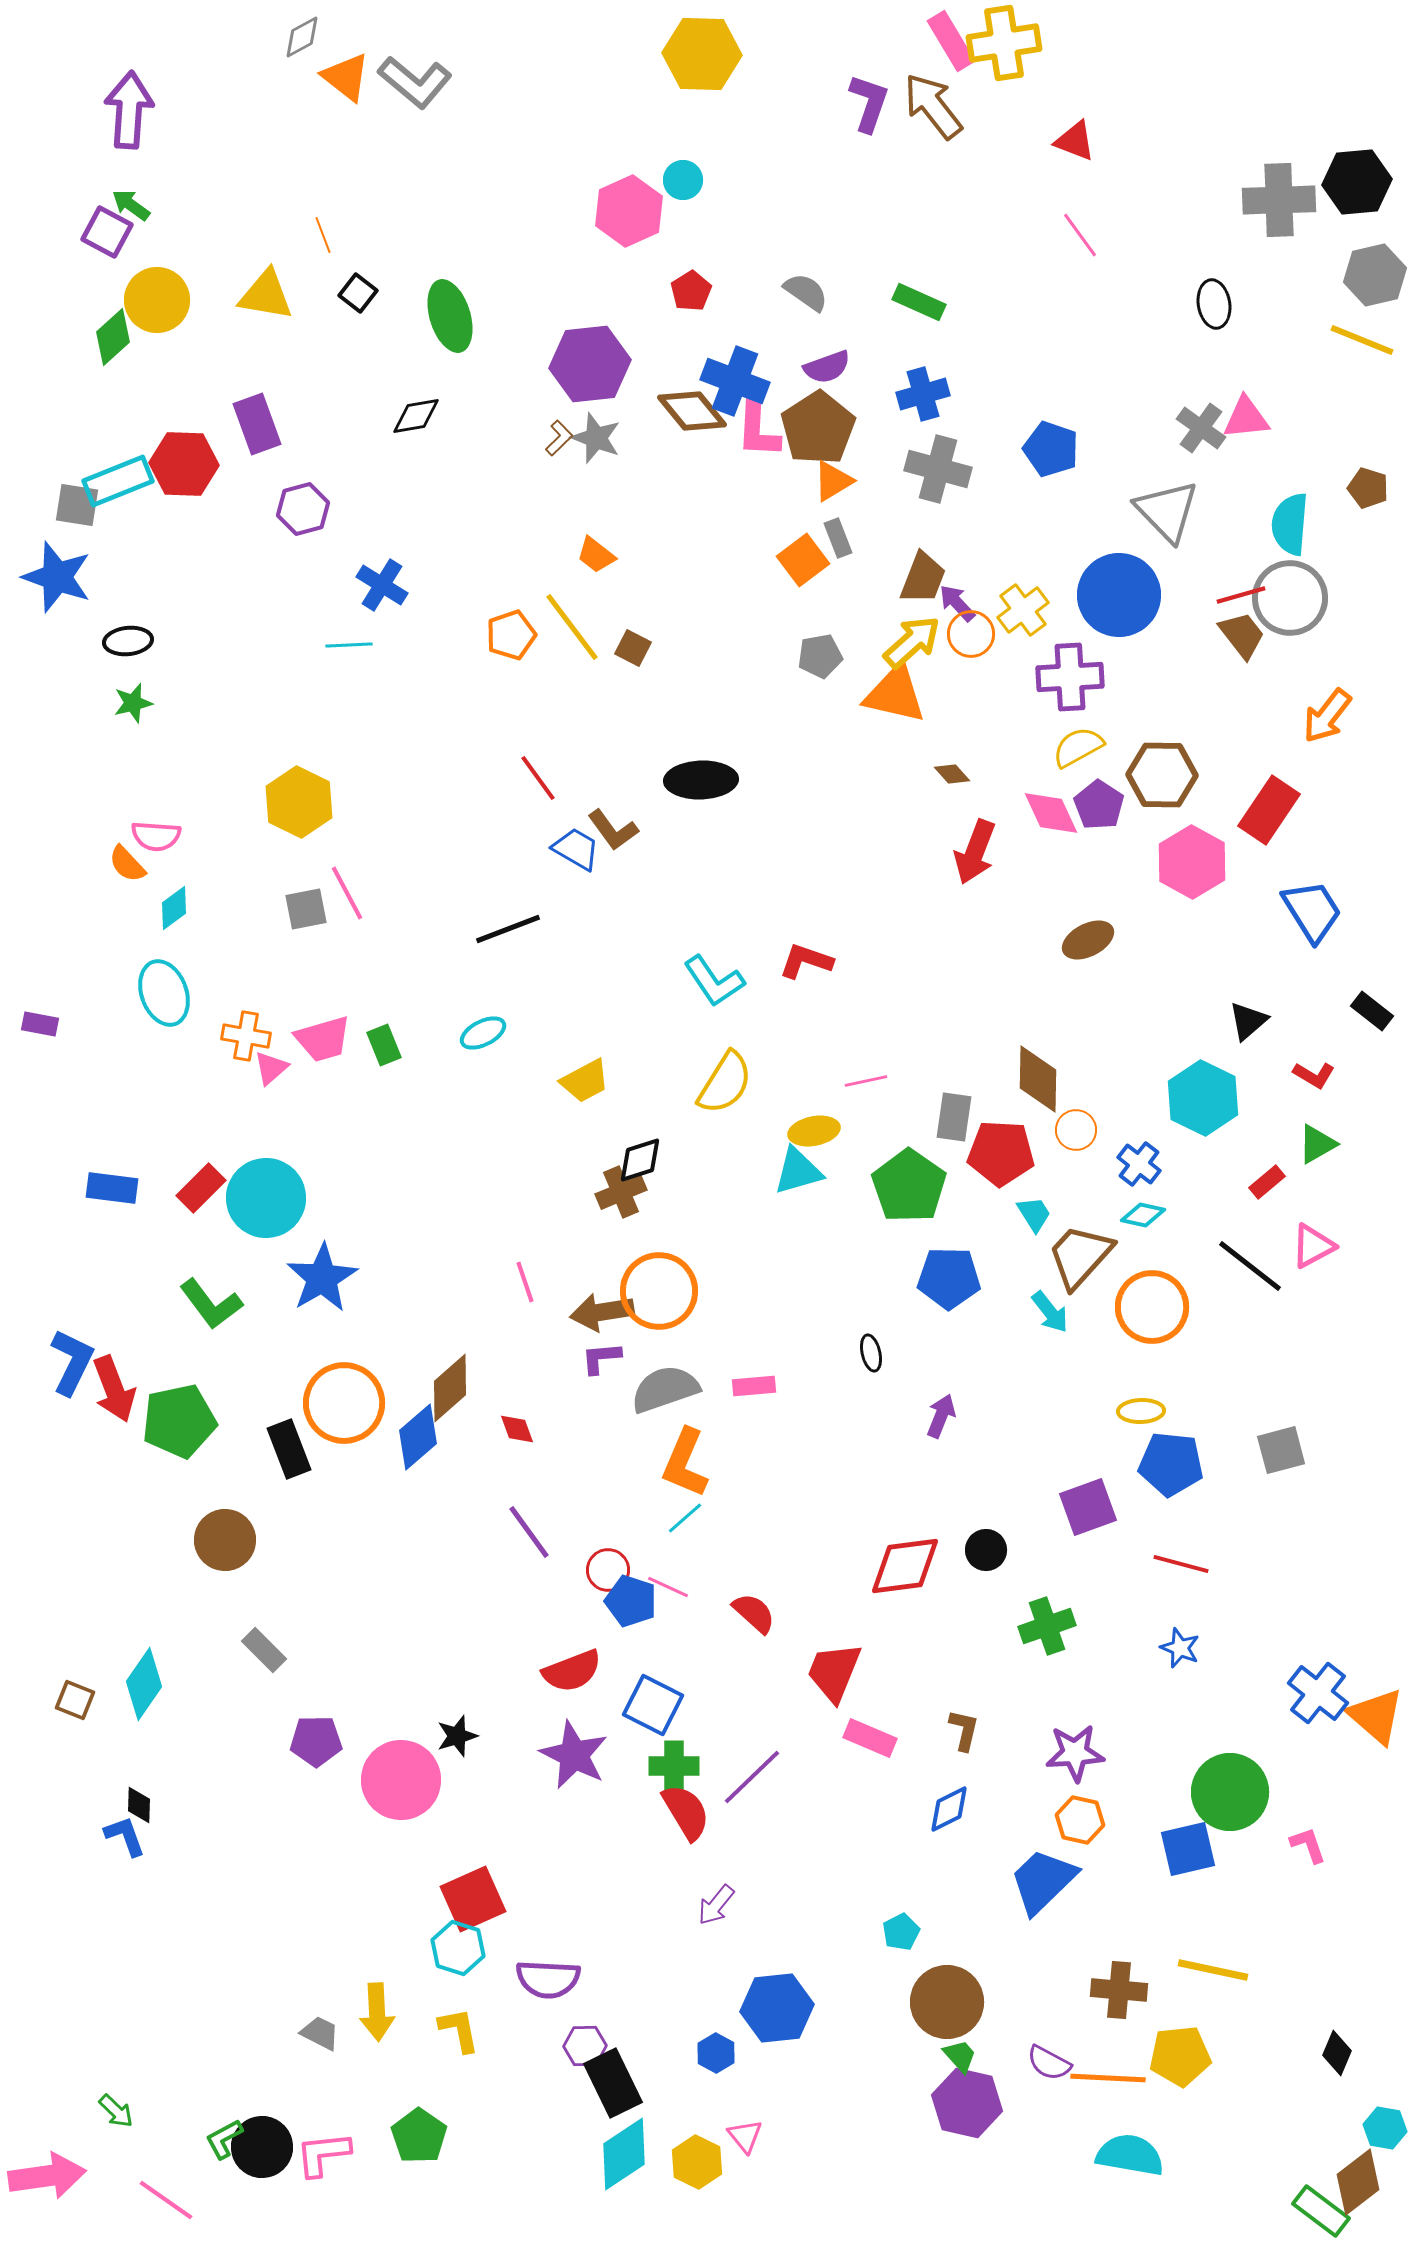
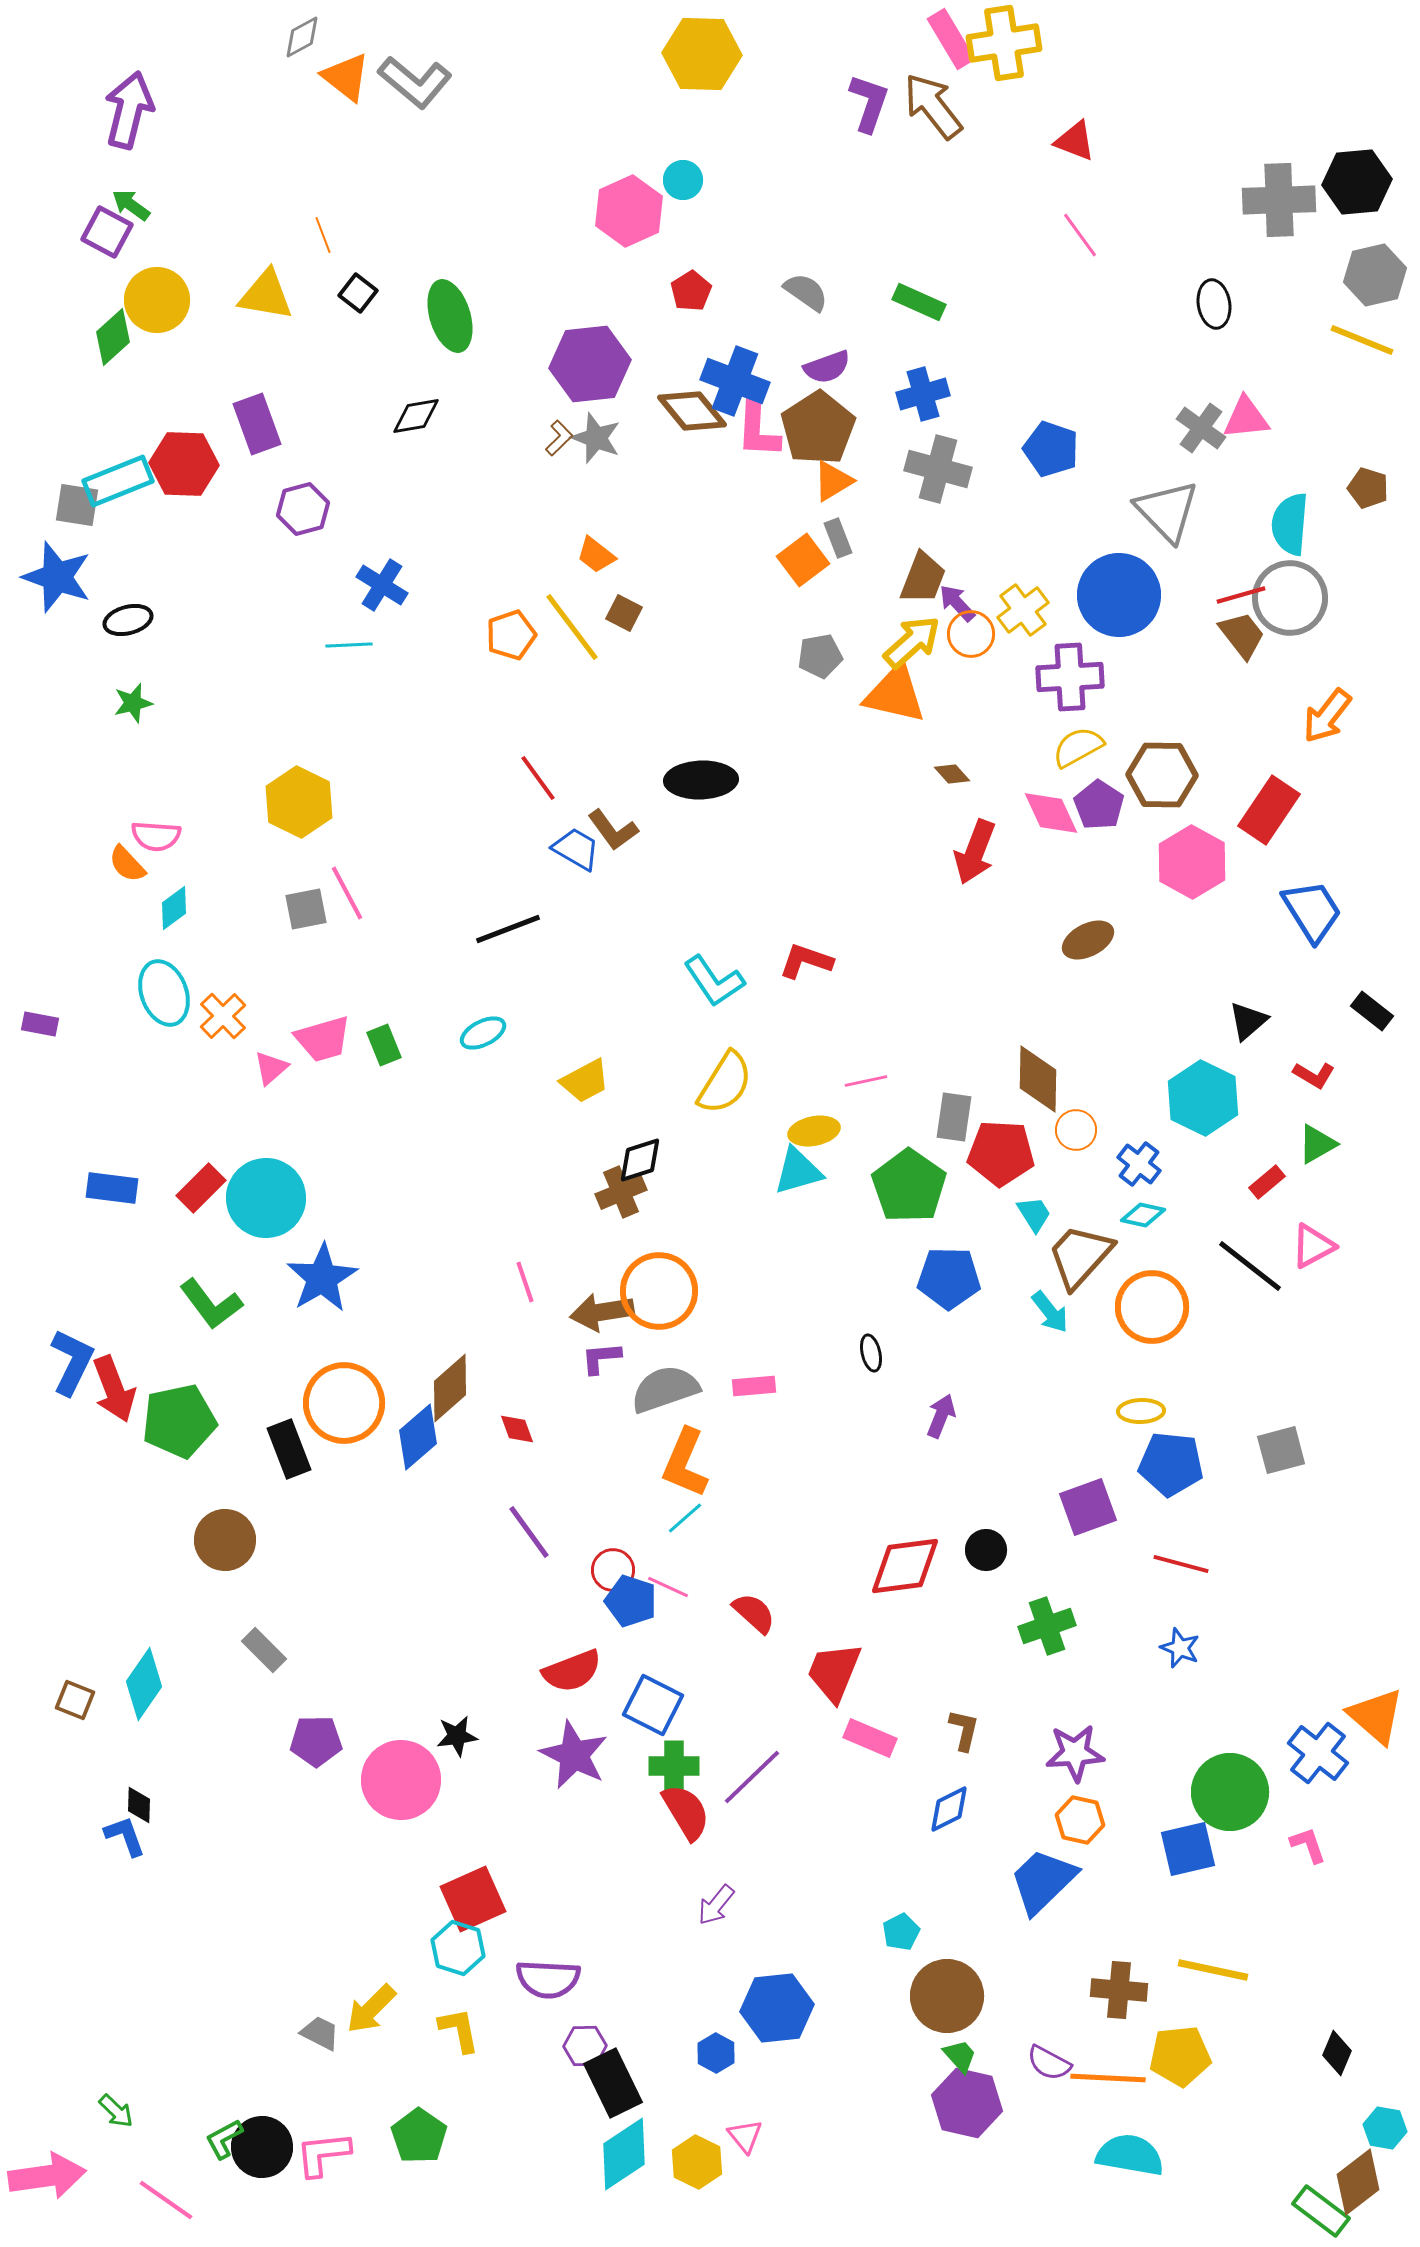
pink rectangle at (951, 41): moved 2 px up
purple arrow at (129, 110): rotated 10 degrees clockwise
black ellipse at (128, 641): moved 21 px up; rotated 9 degrees counterclockwise
brown square at (633, 648): moved 9 px left, 35 px up
orange cross at (246, 1036): moved 23 px left, 20 px up; rotated 36 degrees clockwise
red circle at (608, 1570): moved 5 px right
blue cross at (1318, 1693): moved 60 px down
black star at (457, 1736): rotated 9 degrees clockwise
brown circle at (947, 2002): moved 6 px up
yellow arrow at (377, 2012): moved 6 px left, 3 px up; rotated 48 degrees clockwise
